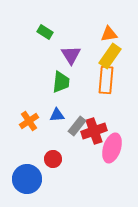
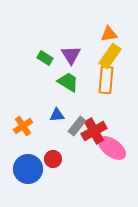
green rectangle: moved 26 px down
green trapezoid: moved 7 px right; rotated 65 degrees counterclockwise
orange cross: moved 6 px left, 5 px down
red cross: rotated 10 degrees counterclockwise
pink ellipse: rotated 72 degrees counterclockwise
blue circle: moved 1 px right, 10 px up
